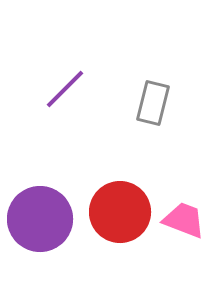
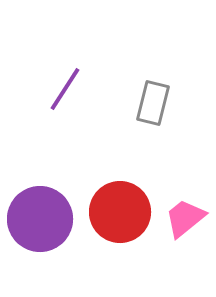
purple line: rotated 12 degrees counterclockwise
pink trapezoid: moved 1 px right, 2 px up; rotated 60 degrees counterclockwise
